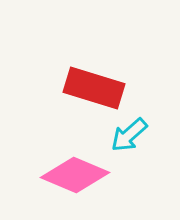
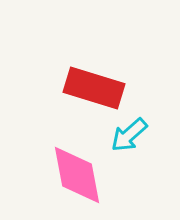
pink diamond: moved 2 px right; rotated 56 degrees clockwise
